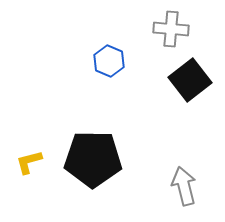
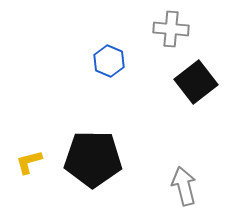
black square: moved 6 px right, 2 px down
